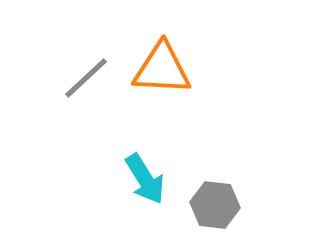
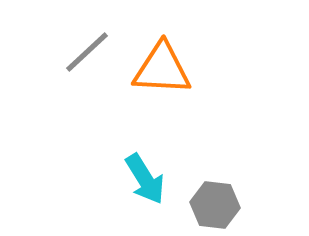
gray line: moved 1 px right, 26 px up
